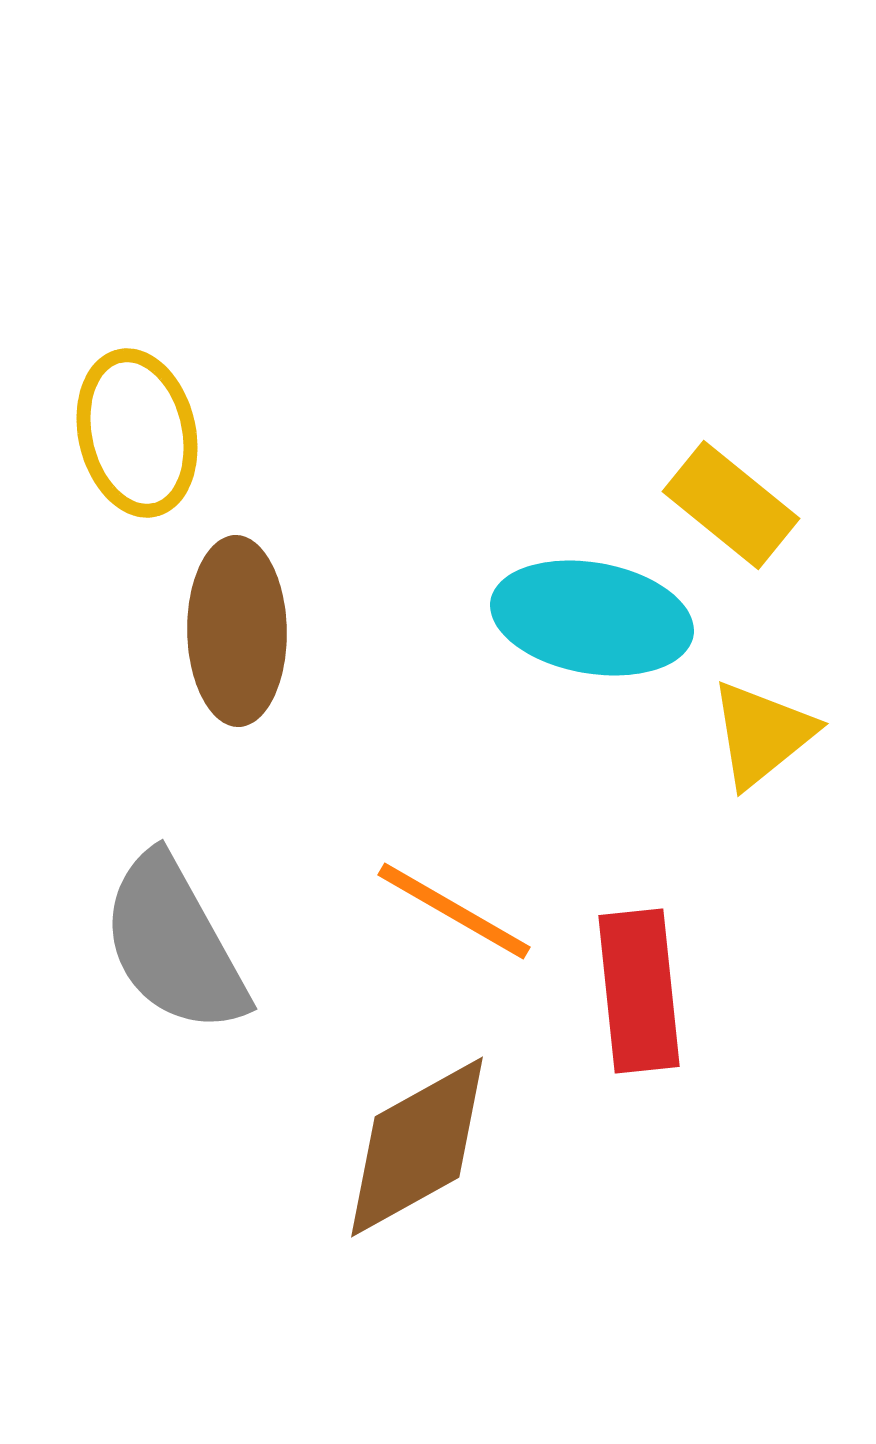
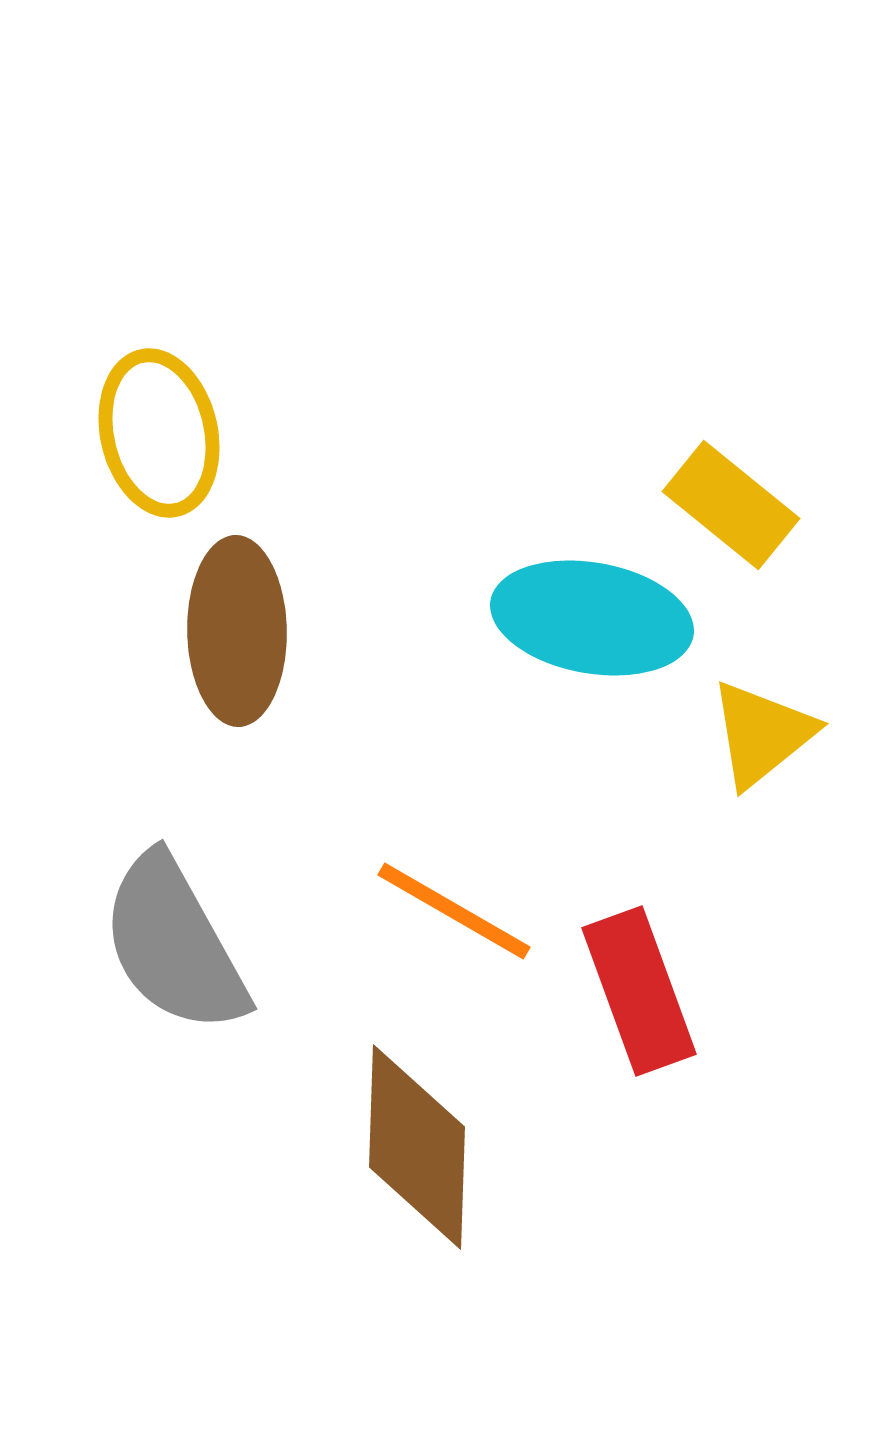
yellow ellipse: moved 22 px right
red rectangle: rotated 14 degrees counterclockwise
brown diamond: rotated 59 degrees counterclockwise
